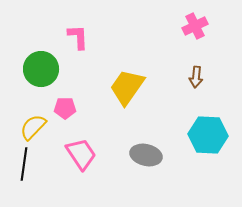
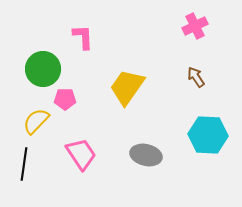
pink L-shape: moved 5 px right
green circle: moved 2 px right
brown arrow: rotated 140 degrees clockwise
pink pentagon: moved 9 px up
yellow semicircle: moved 3 px right, 6 px up
